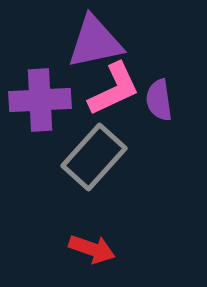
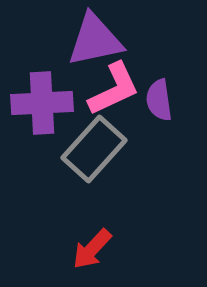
purple triangle: moved 2 px up
purple cross: moved 2 px right, 3 px down
gray rectangle: moved 8 px up
red arrow: rotated 114 degrees clockwise
